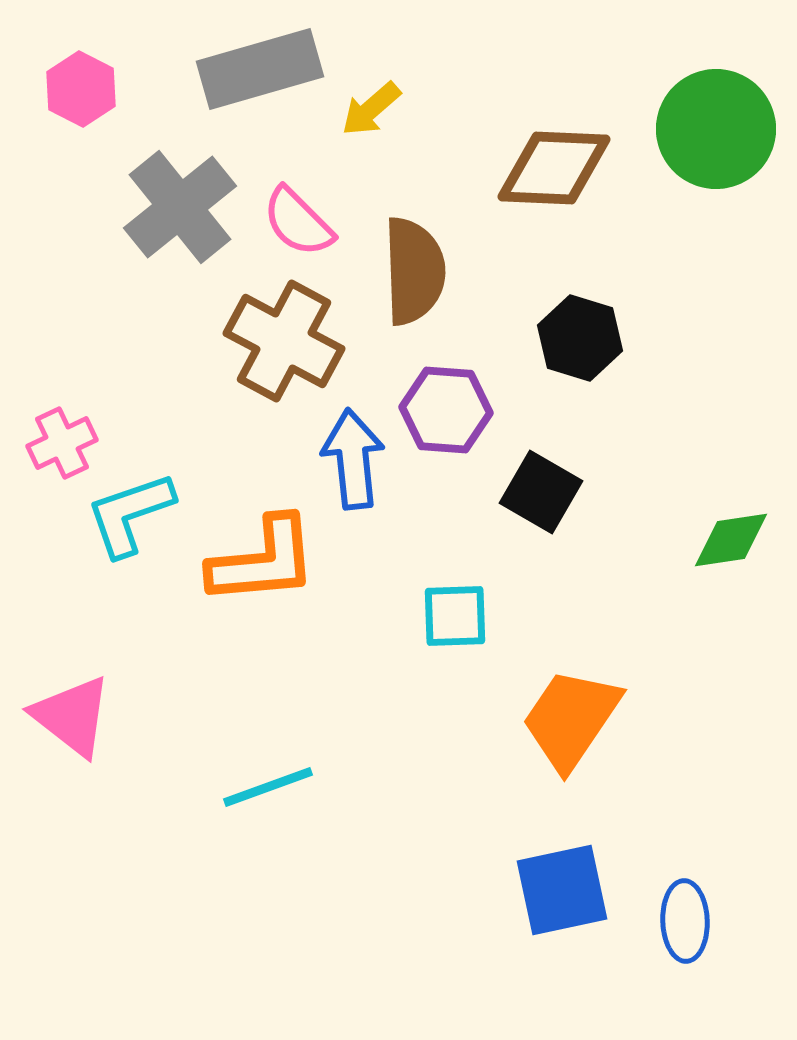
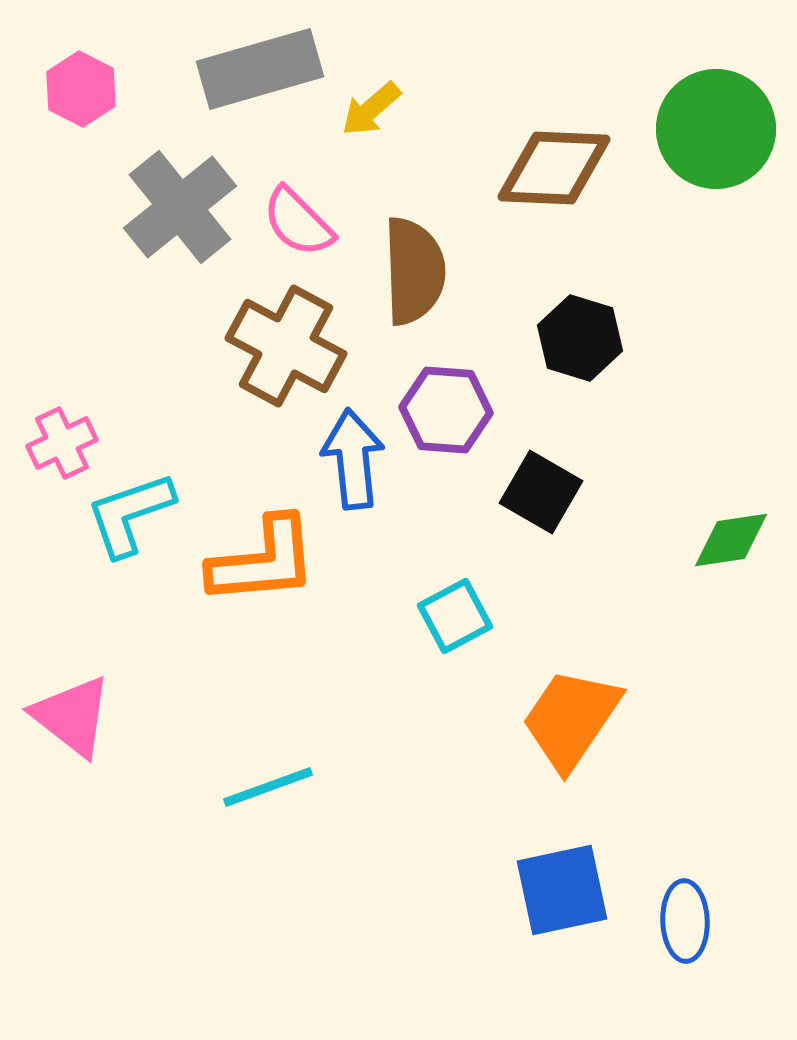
brown cross: moved 2 px right, 5 px down
cyan square: rotated 26 degrees counterclockwise
